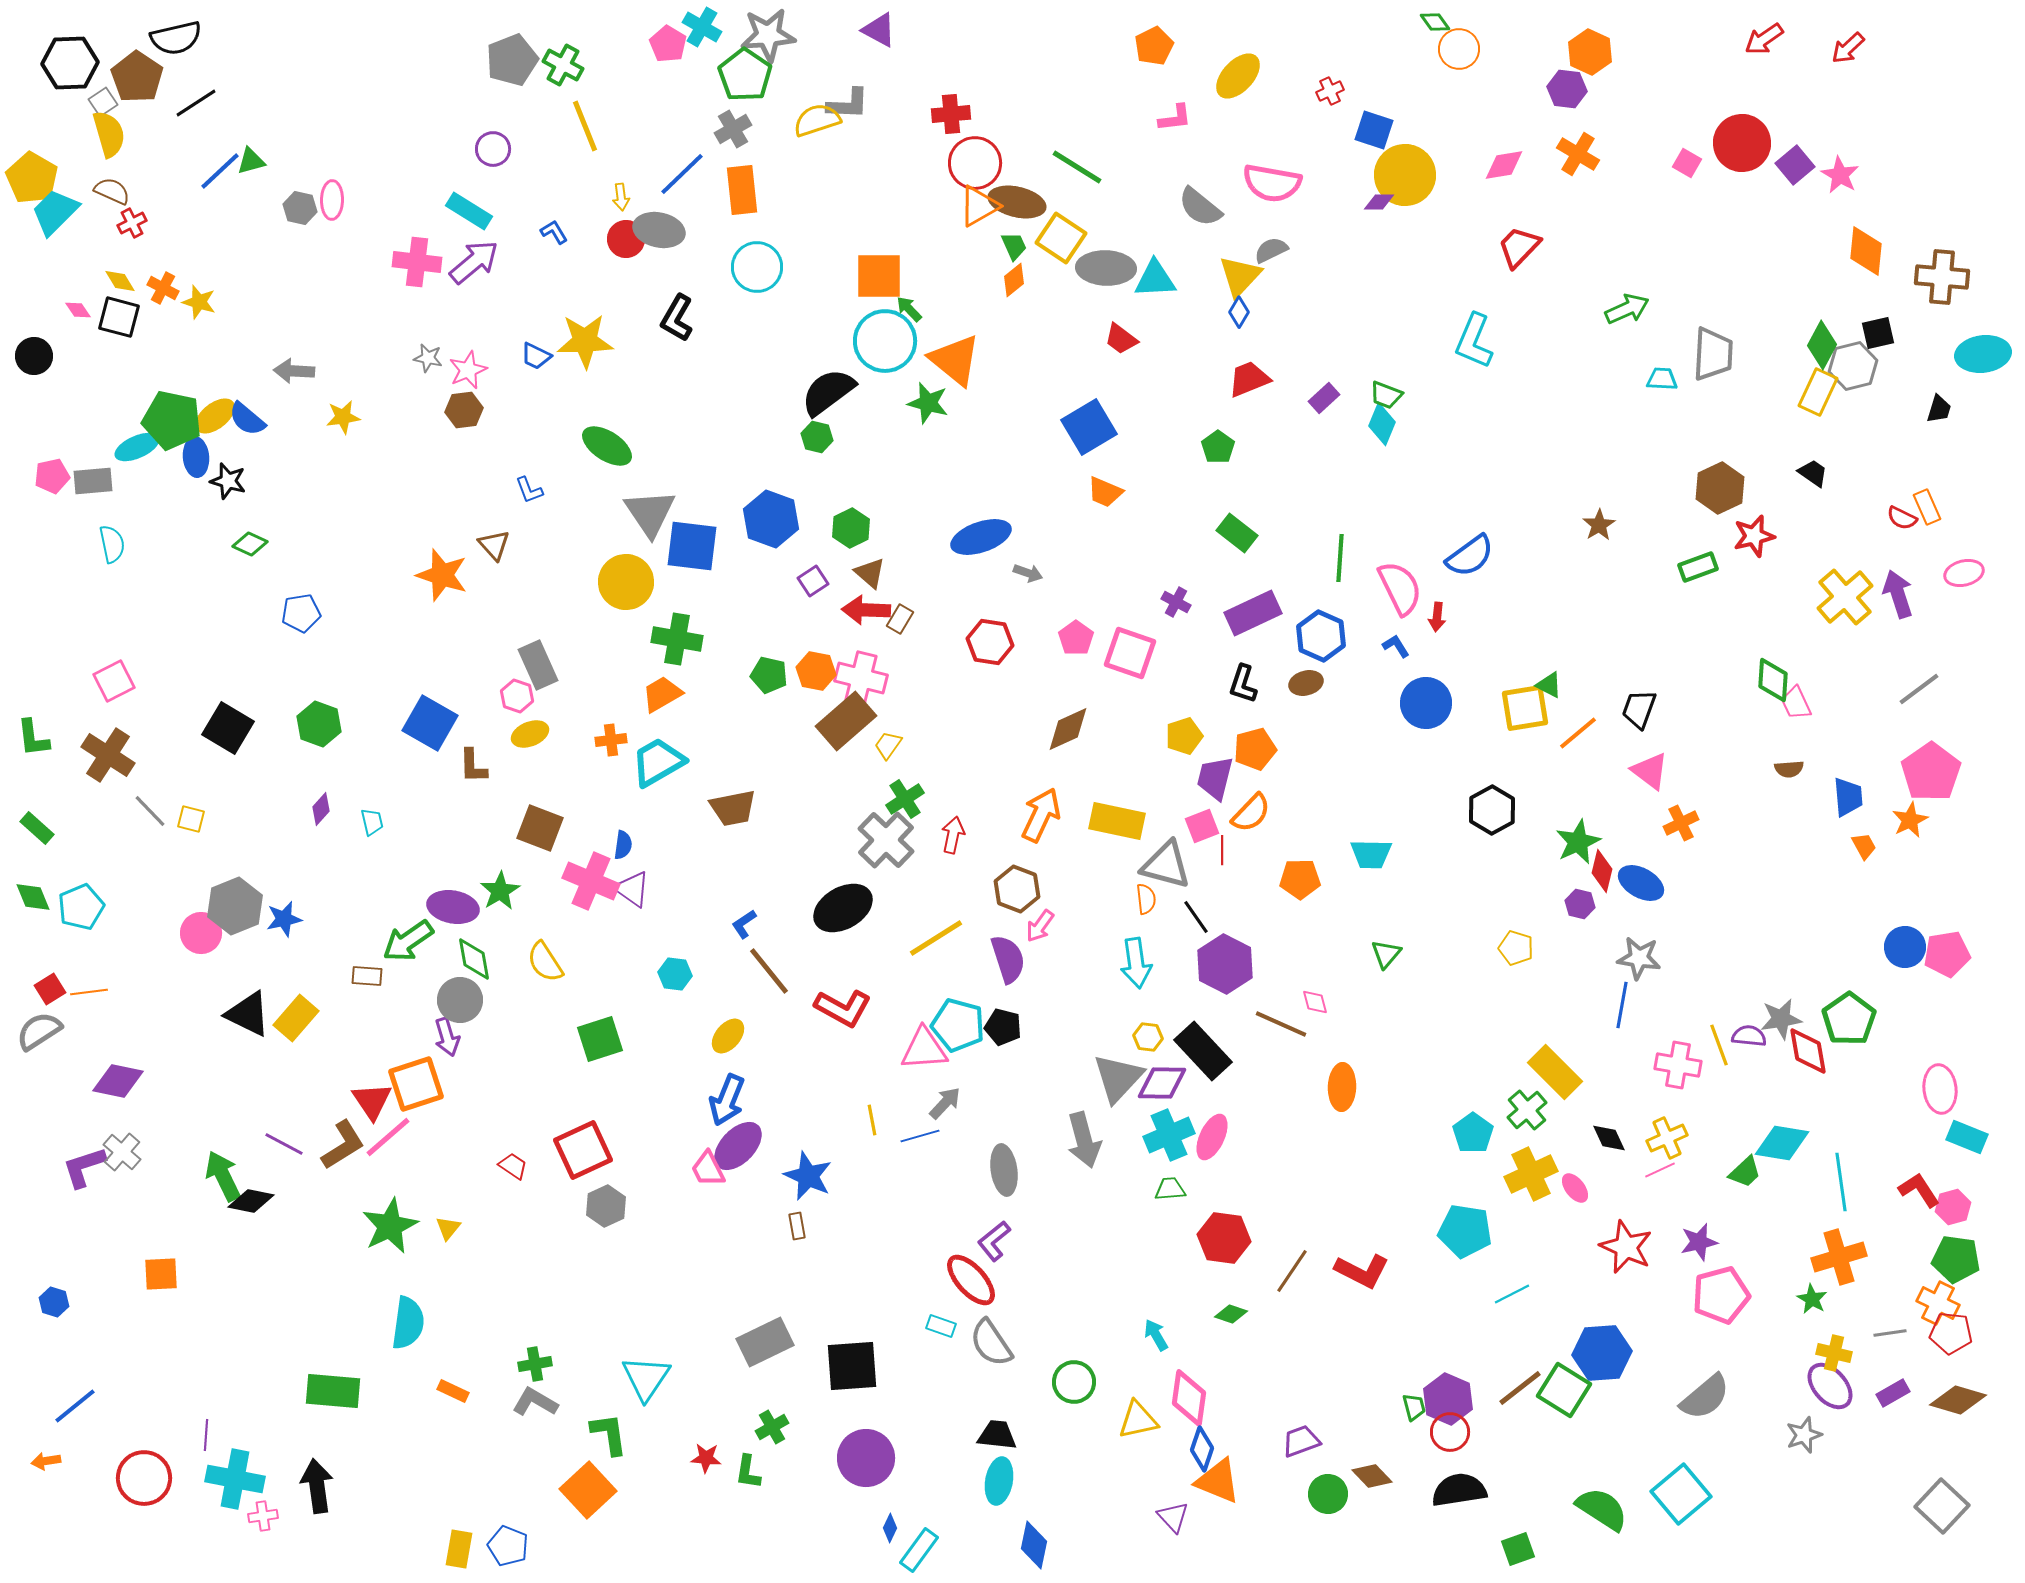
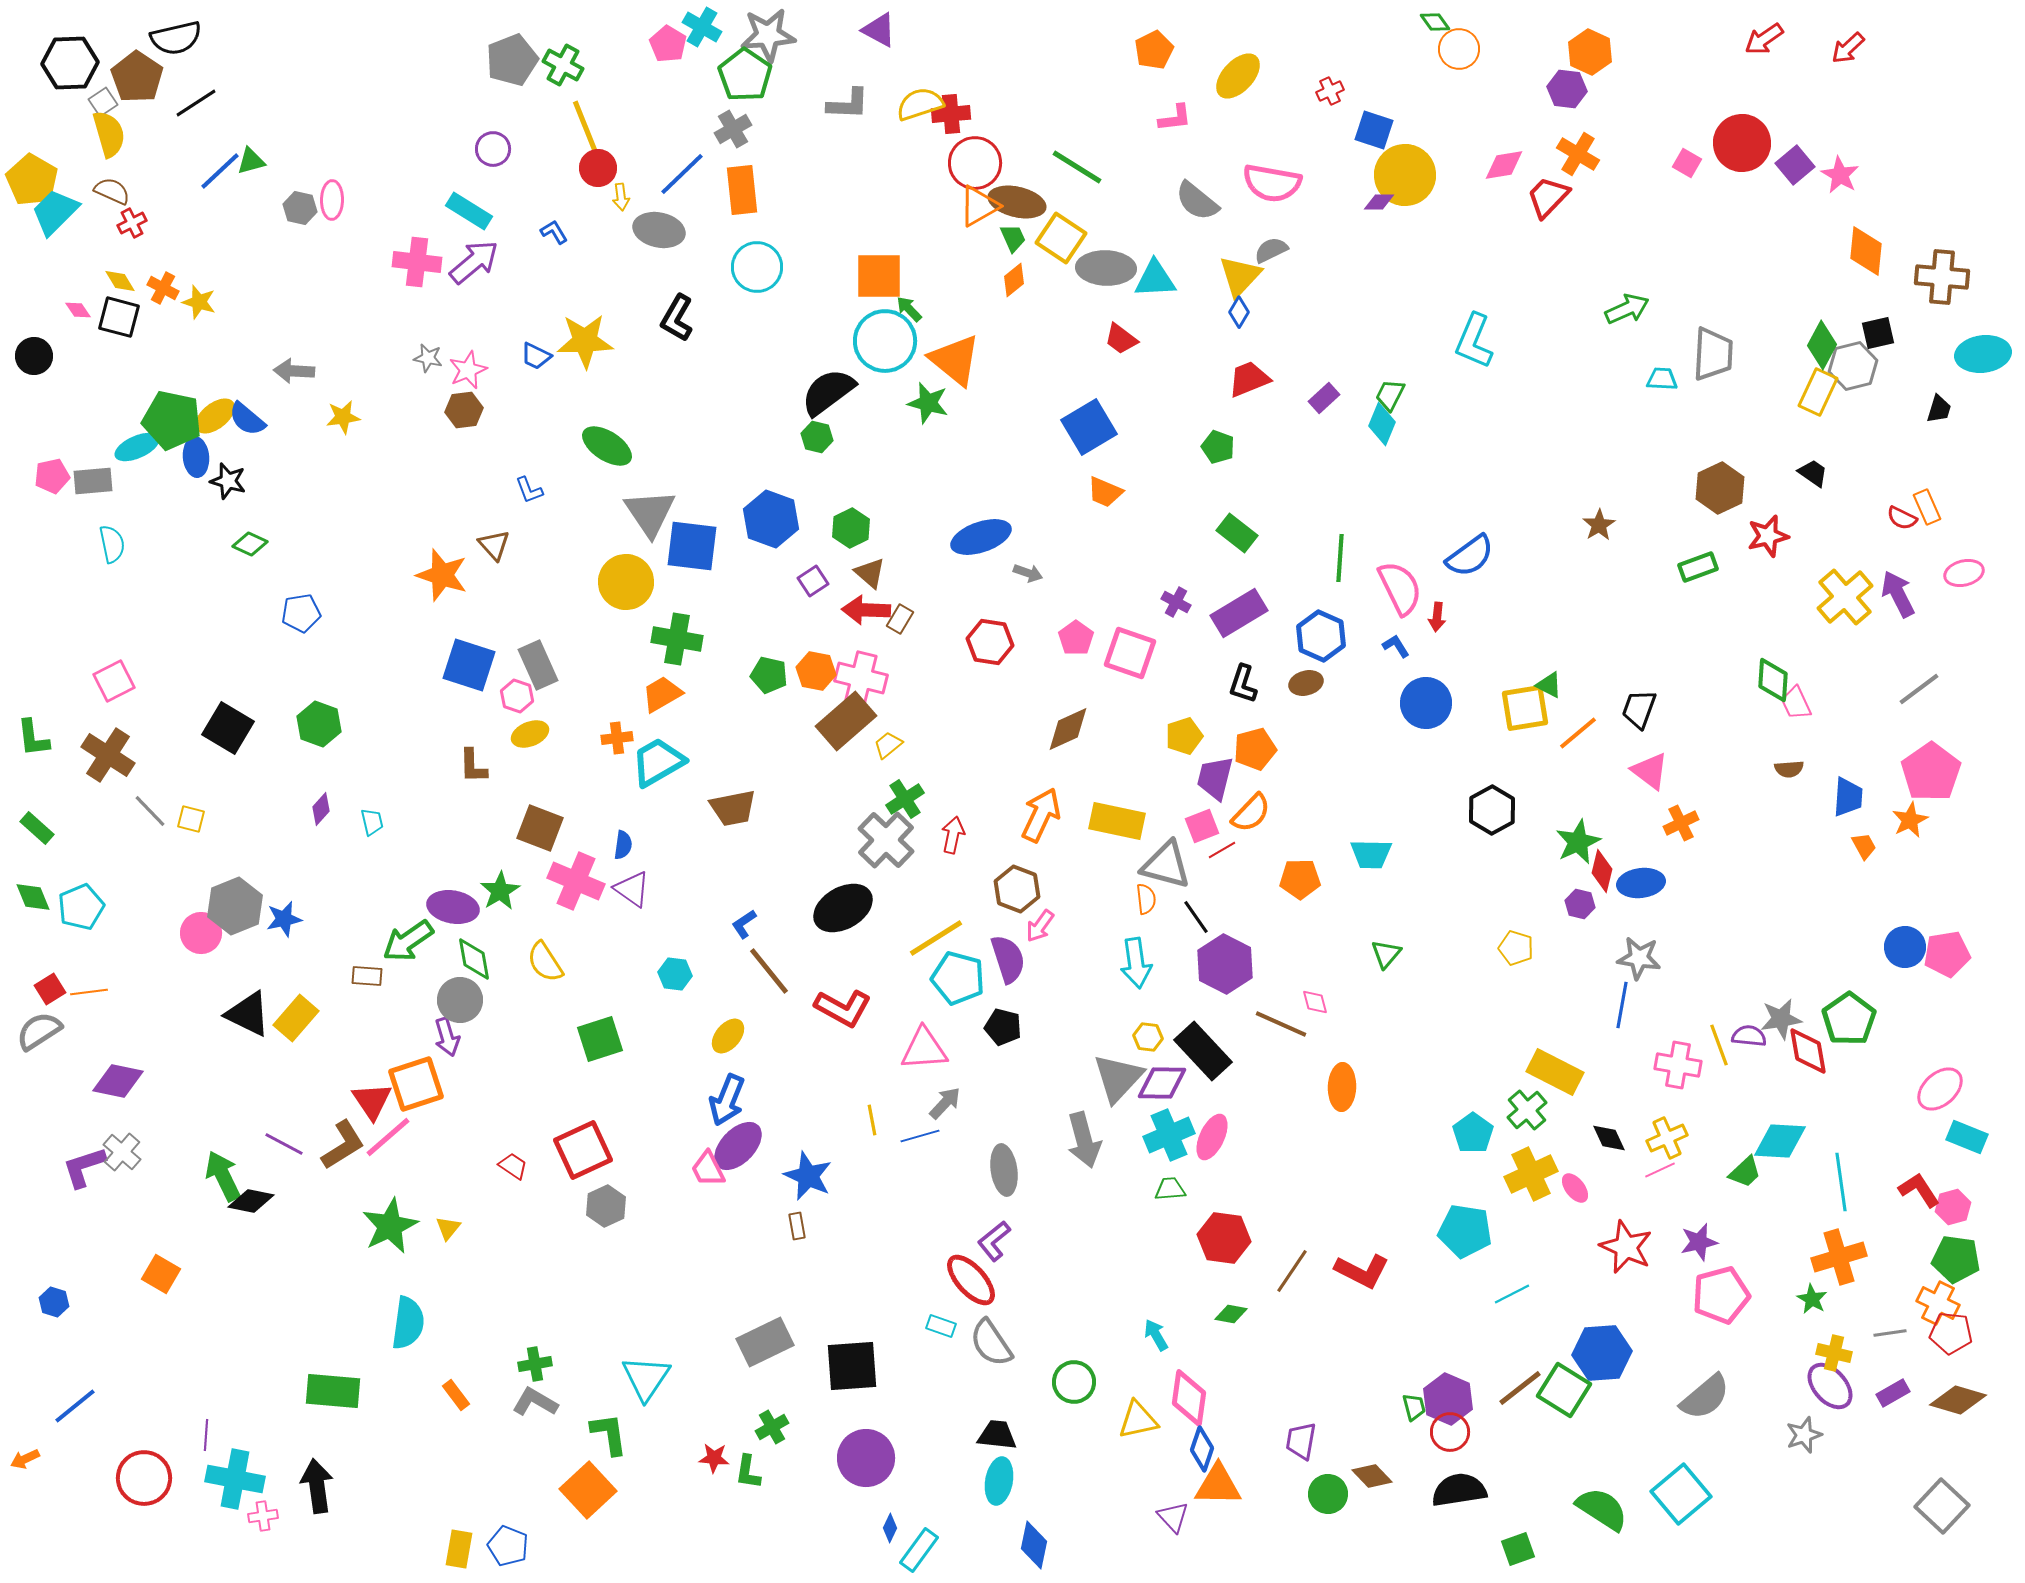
orange pentagon at (1154, 46): moved 4 px down
yellow semicircle at (817, 120): moved 103 px right, 16 px up
yellow pentagon at (32, 178): moved 2 px down
gray semicircle at (1200, 207): moved 3 px left, 6 px up
red circle at (626, 239): moved 28 px left, 71 px up
green trapezoid at (1014, 246): moved 1 px left, 8 px up
red trapezoid at (1519, 247): moved 29 px right, 50 px up
green trapezoid at (1386, 395): moved 4 px right; rotated 96 degrees clockwise
green pentagon at (1218, 447): rotated 16 degrees counterclockwise
red star at (1754, 536): moved 14 px right
purple arrow at (1898, 594): rotated 9 degrees counterclockwise
purple rectangle at (1253, 613): moved 14 px left; rotated 6 degrees counterclockwise
blue square at (430, 723): moved 39 px right, 58 px up; rotated 12 degrees counterclockwise
orange cross at (611, 740): moved 6 px right, 2 px up
yellow trapezoid at (888, 745): rotated 16 degrees clockwise
blue trapezoid at (1848, 797): rotated 9 degrees clockwise
red line at (1222, 850): rotated 60 degrees clockwise
pink cross at (591, 881): moved 15 px left
blue ellipse at (1641, 883): rotated 36 degrees counterclockwise
cyan pentagon at (958, 1025): moved 47 px up
yellow rectangle at (1555, 1072): rotated 18 degrees counterclockwise
pink ellipse at (1940, 1089): rotated 54 degrees clockwise
cyan diamond at (1782, 1143): moved 2 px left, 2 px up; rotated 6 degrees counterclockwise
orange square at (161, 1274): rotated 33 degrees clockwise
green diamond at (1231, 1314): rotated 8 degrees counterclockwise
orange rectangle at (453, 1391): moved 3 px right, 4 px down; rotated 28 degrees clockwise
purple trapezoid at (1301, 1441): rotated 60 degrees counterclockwise
red star at (706, 1458): moved 8 px right
orange arrow at (46, 1461): moved 21 px left, 2 px up; rotated 16 degrees counterclockwise
orange triangle at (1218, 1481): moved 4 px down; rotated 21 degrees counterclockwise
